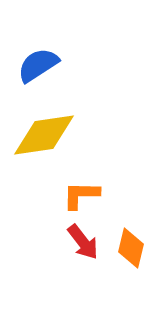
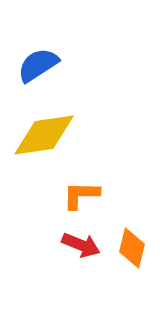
red arrow: moved 2 px left, 3 px down; rotated 30 degrees counterclockwise
orange diamond: moved 1 px right
